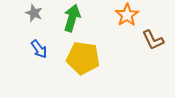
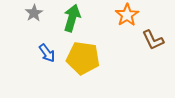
gray star: rotated 18 degrees clockwise
blue arrow: moved 8 px right, 4 px down
